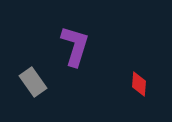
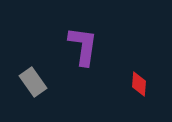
purple L-shape: moved 8 px right; rotated 9 degrees counterclockwise
